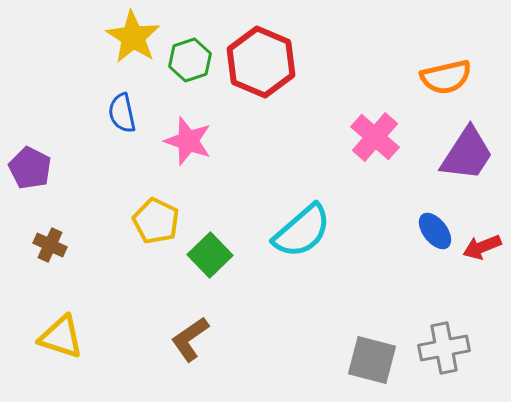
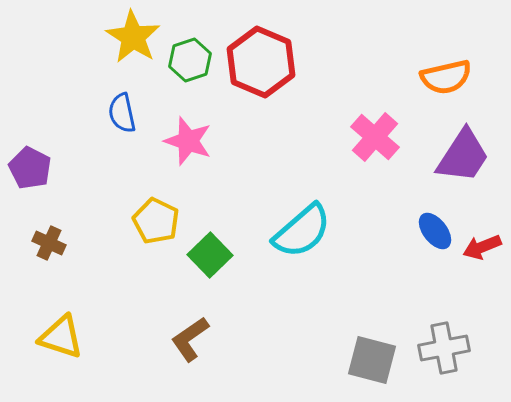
purple trapezoid: moved 4 px left, 2 px down
brown cross: moved 1 px left, 2 px up
